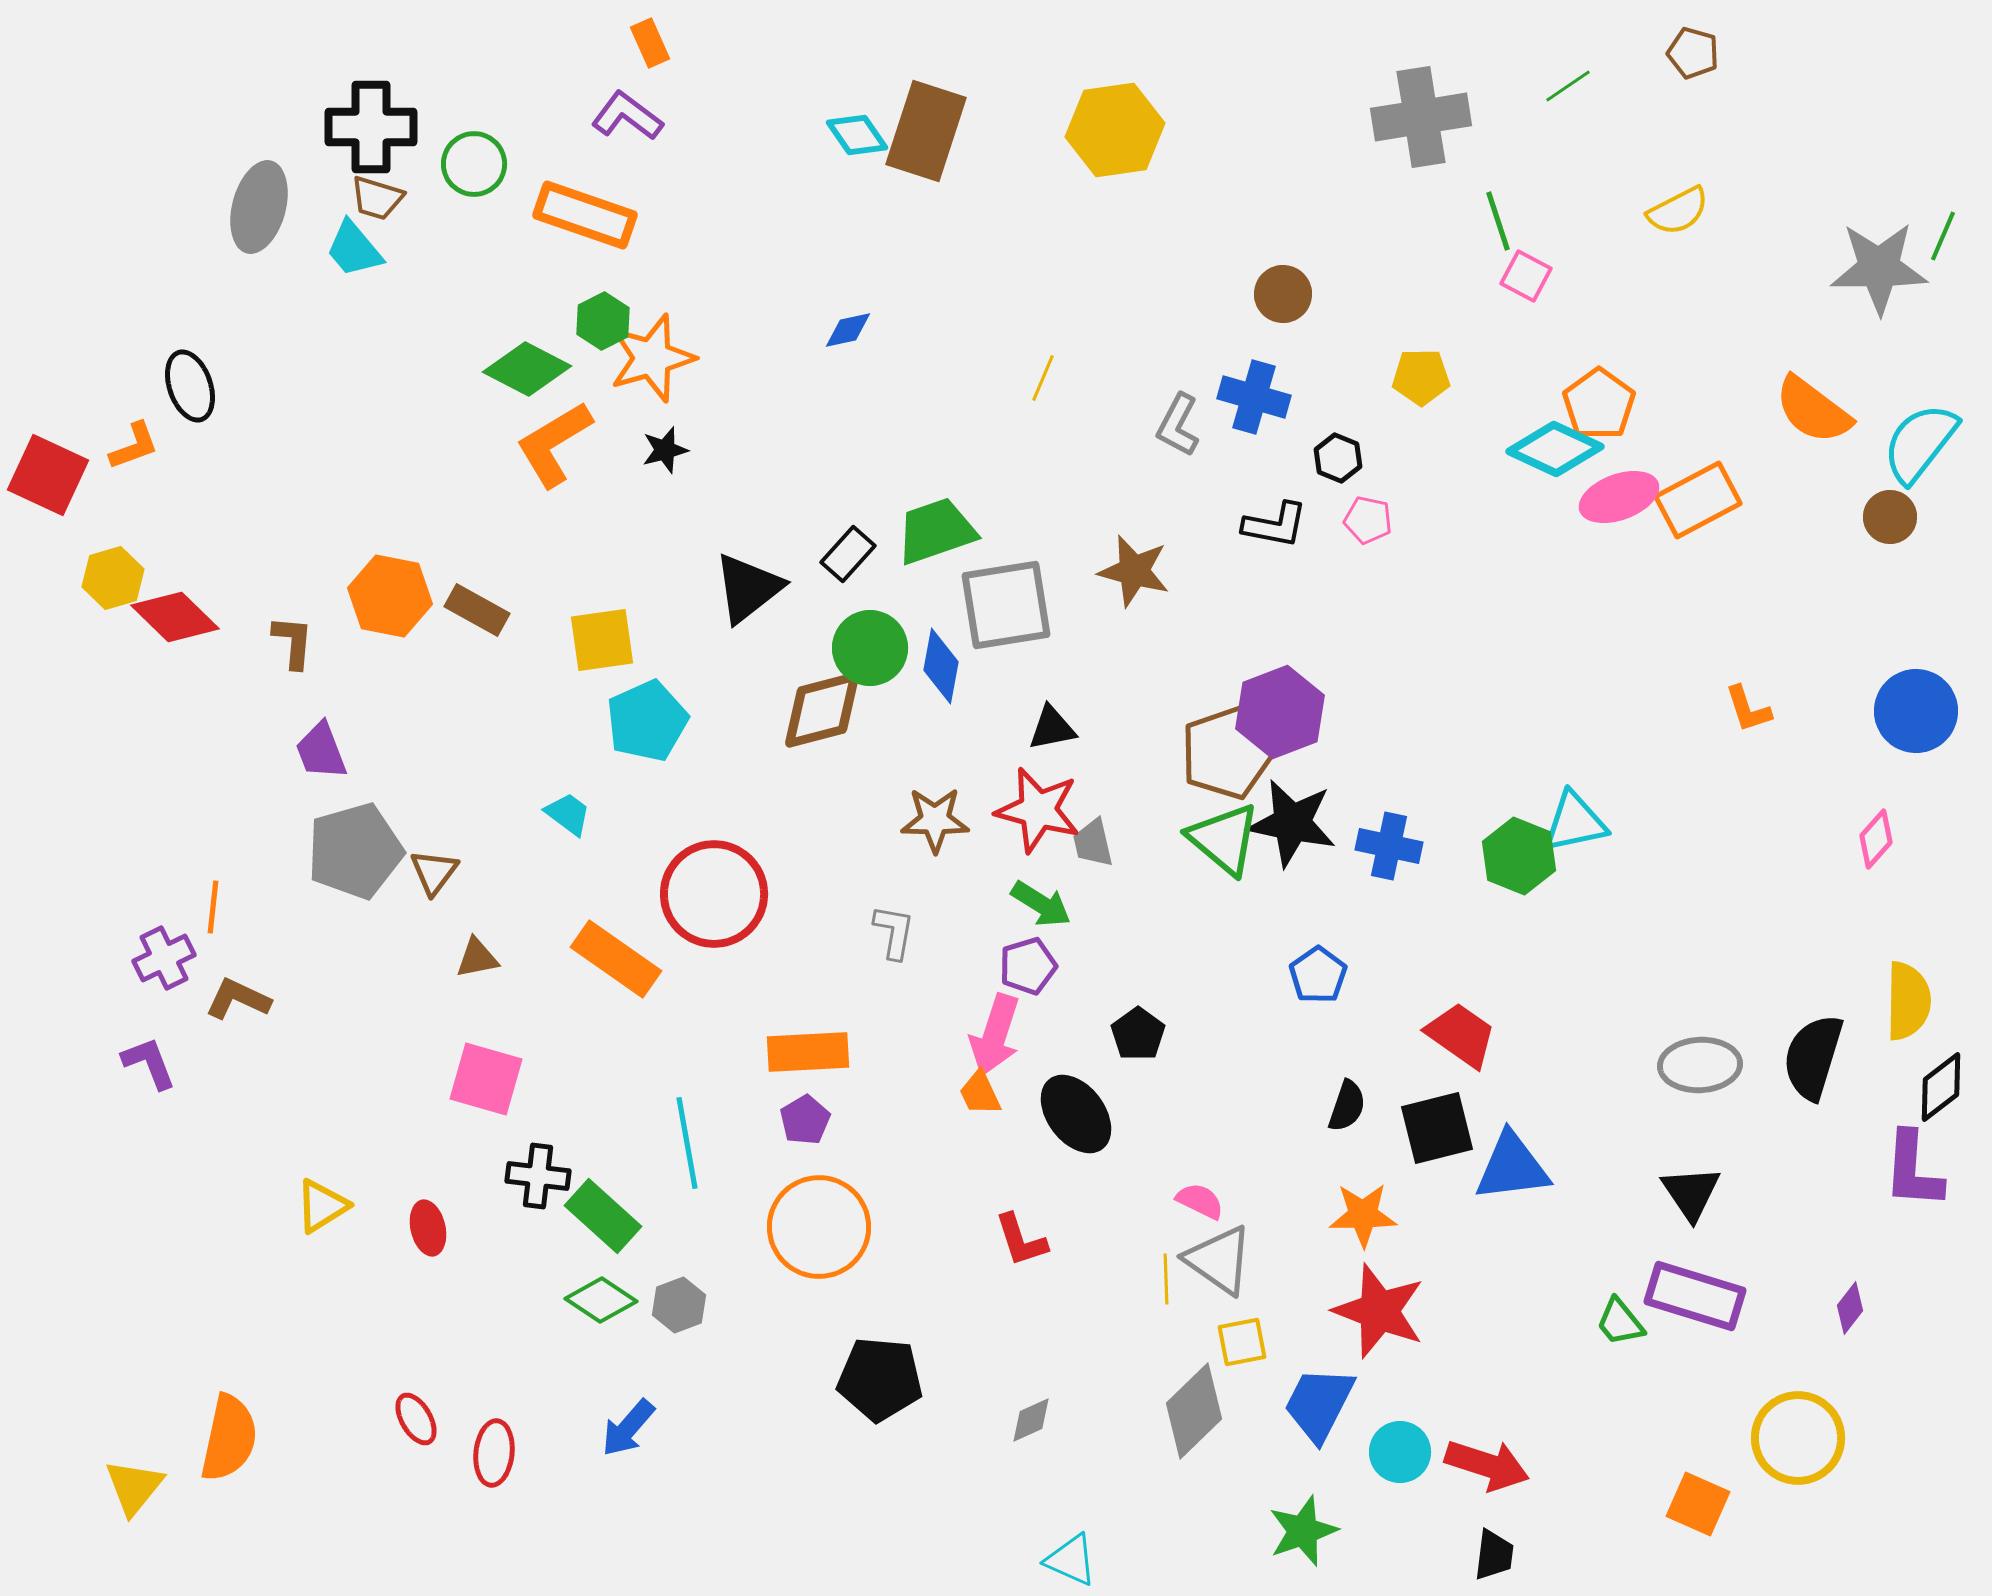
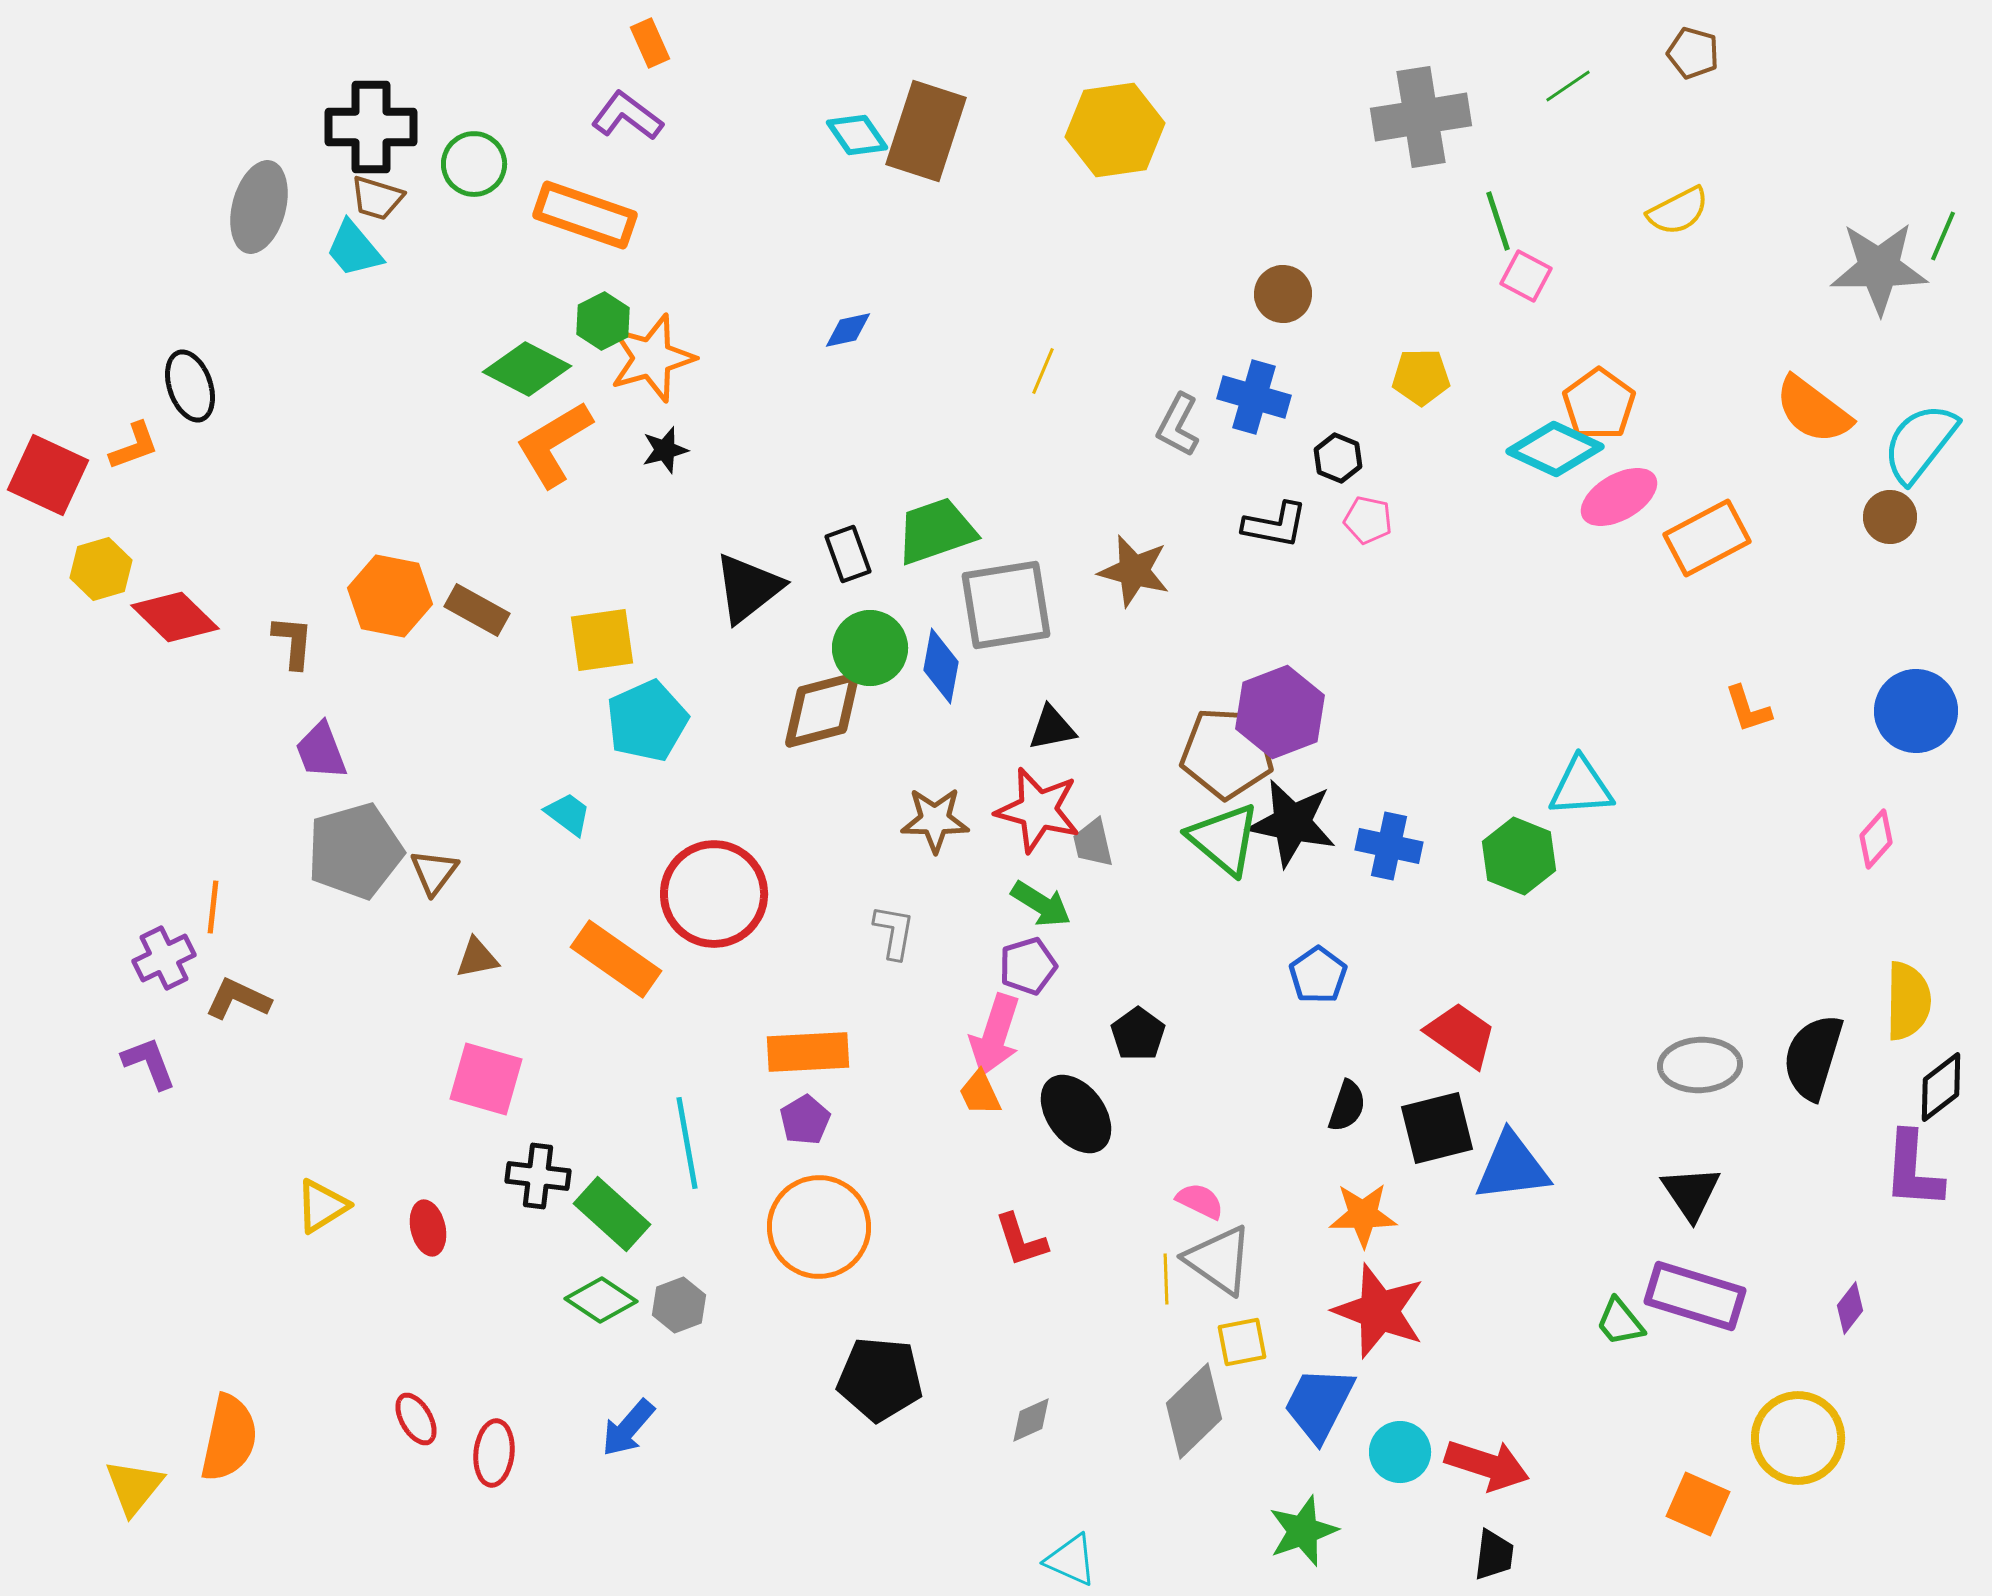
yellow line at (1043, 378): moved 7 px up
pink ellipse at (1619, 497): rotated 10 degrees counterclockwise
orange rectangle at (1698, 500): moved 9 px right, 38 px down
black rectangle at (848, 554): rotated 62 degrees counterclockwise
yellow hexagon at (113, 578): moved 12 px left, 9 px up
brown pentagon at (1227, 753): rotated 22 degrees clockwise
cyan triangle at (1575, 822): moved 6 px right, 35 px up; rotated 8 degrees clockwise
green rectangle at (603, 1216): moved 9 px right, 2 px up
